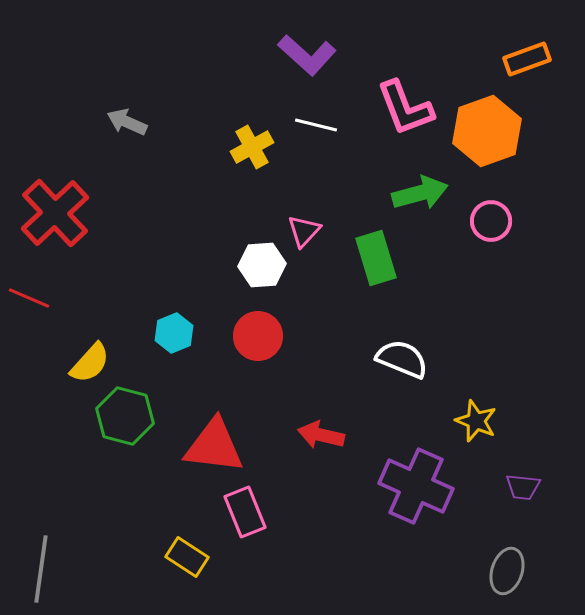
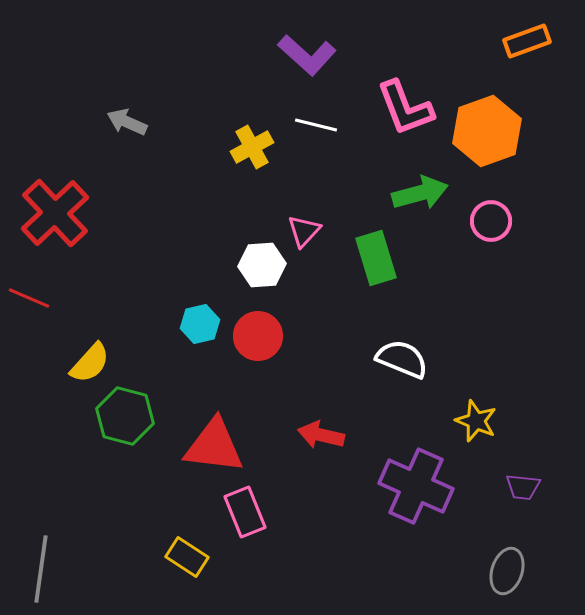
orange rectangle: moved 18 px up
cyan hexagon: moved 26 px right, 9 px up; rotated 9 degrees clockwise
